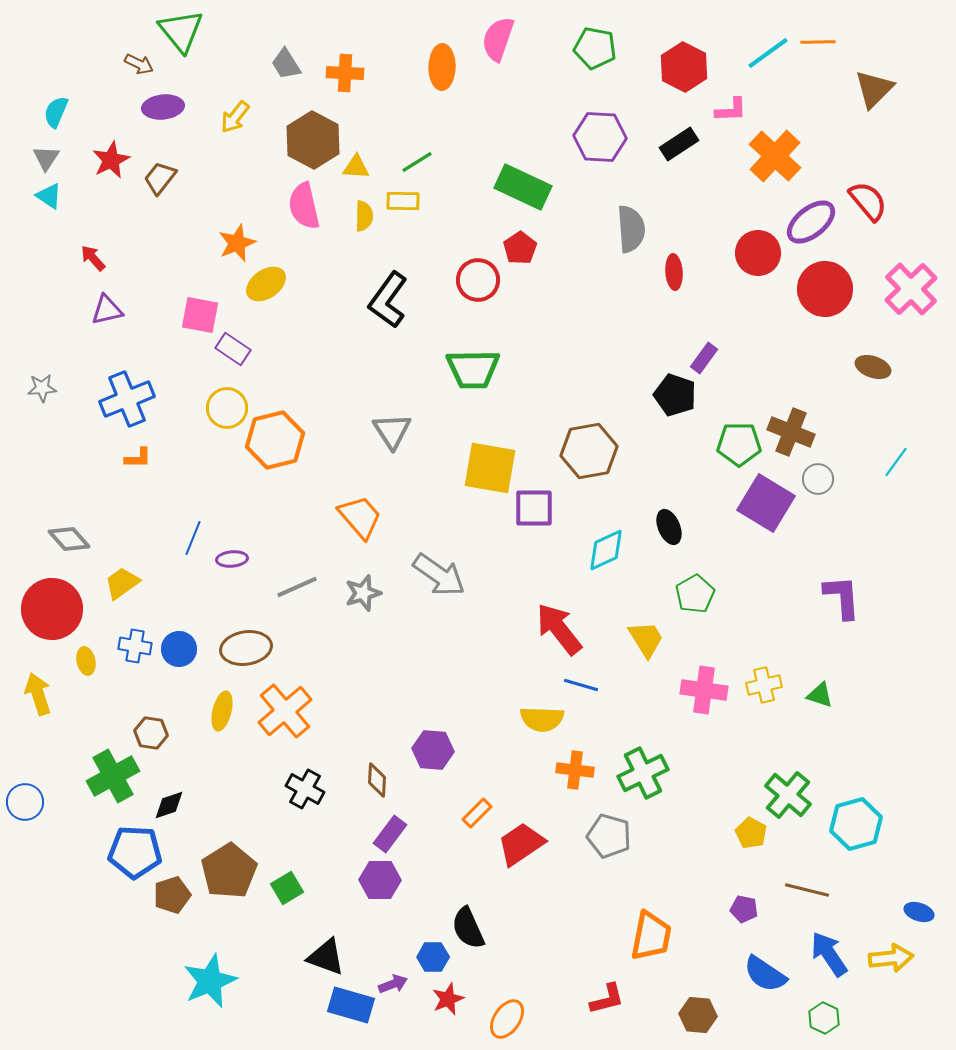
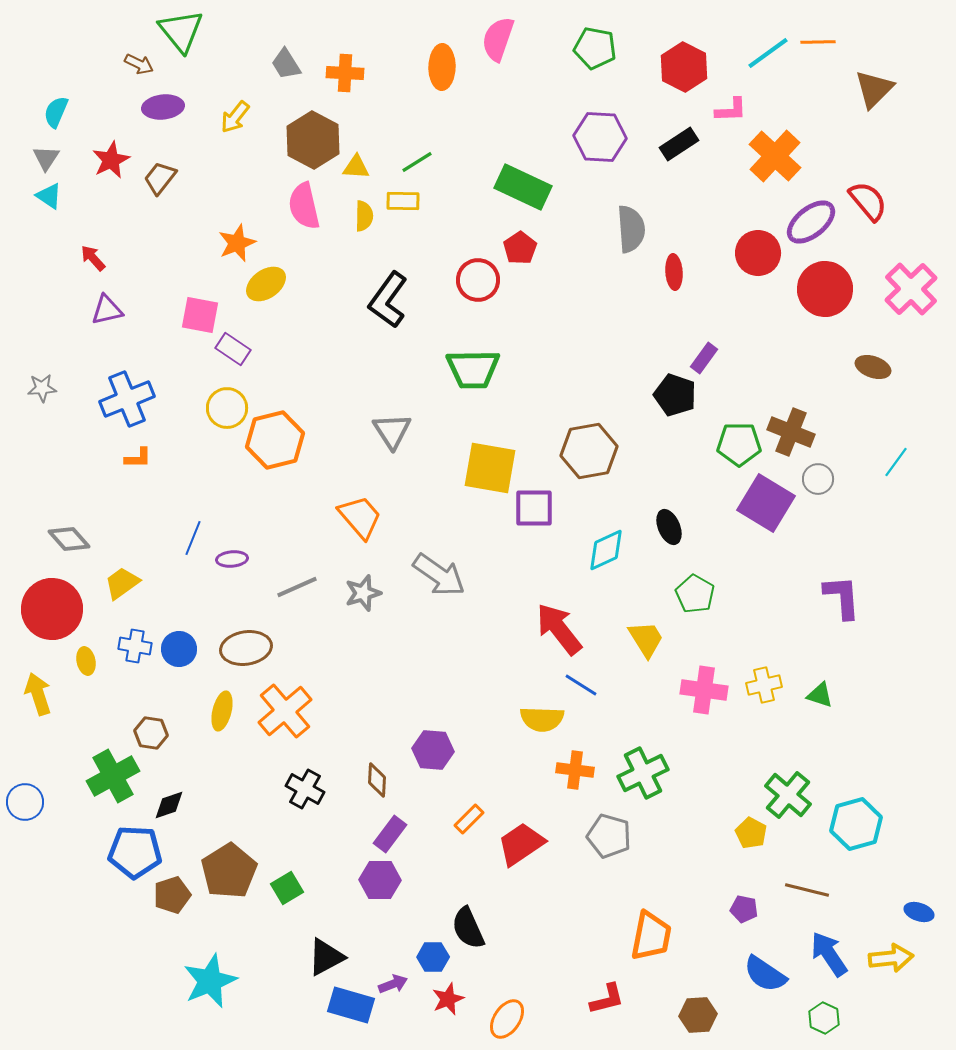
green pentagon at (695, 594): rotated 12 degrees counterclockwise
blue line at (581, 685): rotated 16 degrees clockwise
orange rectangle at (477, 813): moved 8 px left, 6 px down
black triangle at (326, 957): rotated 48 degrees counterclockwise
brown hexagon at (698, 1015): rotated 9 degrees counterclockwise
